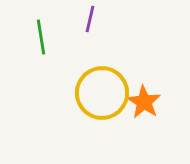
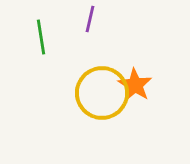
orange star: moved 9 px left, 17 px up
